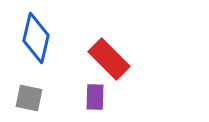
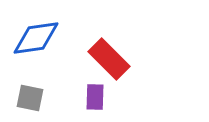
blue diamond: rotated 69 degrees clockwise
gray square: moved 1 px right
